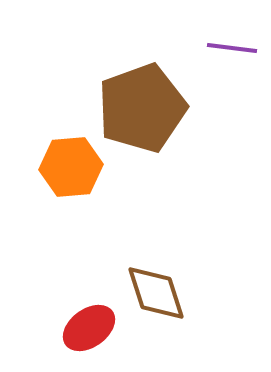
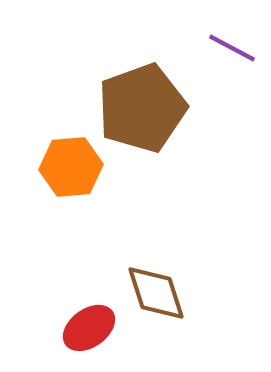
purple line: rotated 21 degrees clockwise
